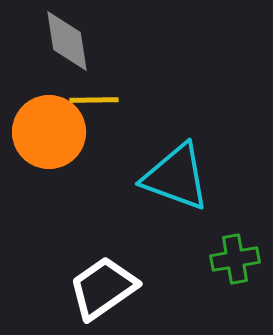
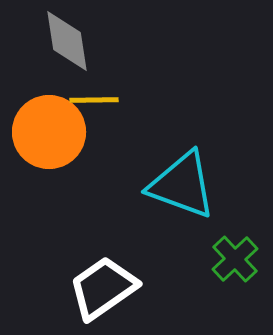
cyan triangle: moved 6 px right, 8 px down
green cross: rotated 33 degrees counterclockwise
